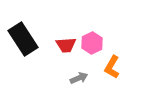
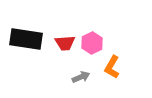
black rectangle: moved 3 px right; rotated 48 degrees counterclockwise
red trapezoid: moved 1 px left, 2 px up
gray arrow: moved 2 px right, 1 px up
